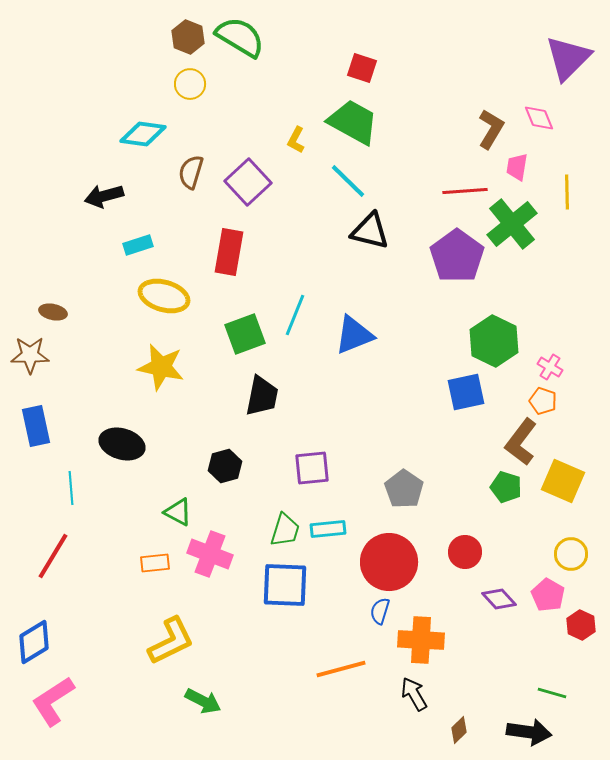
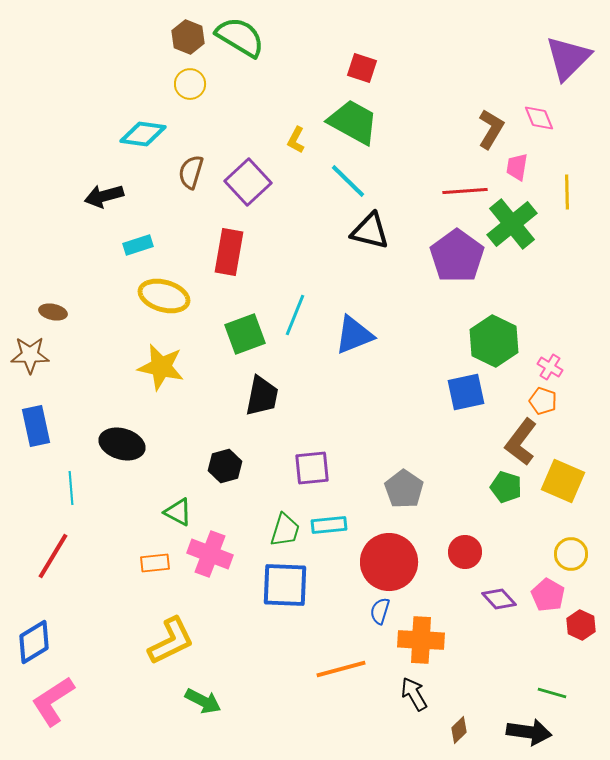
cyan rectangle at (328, 529): moved 1 px right, 4 px up
